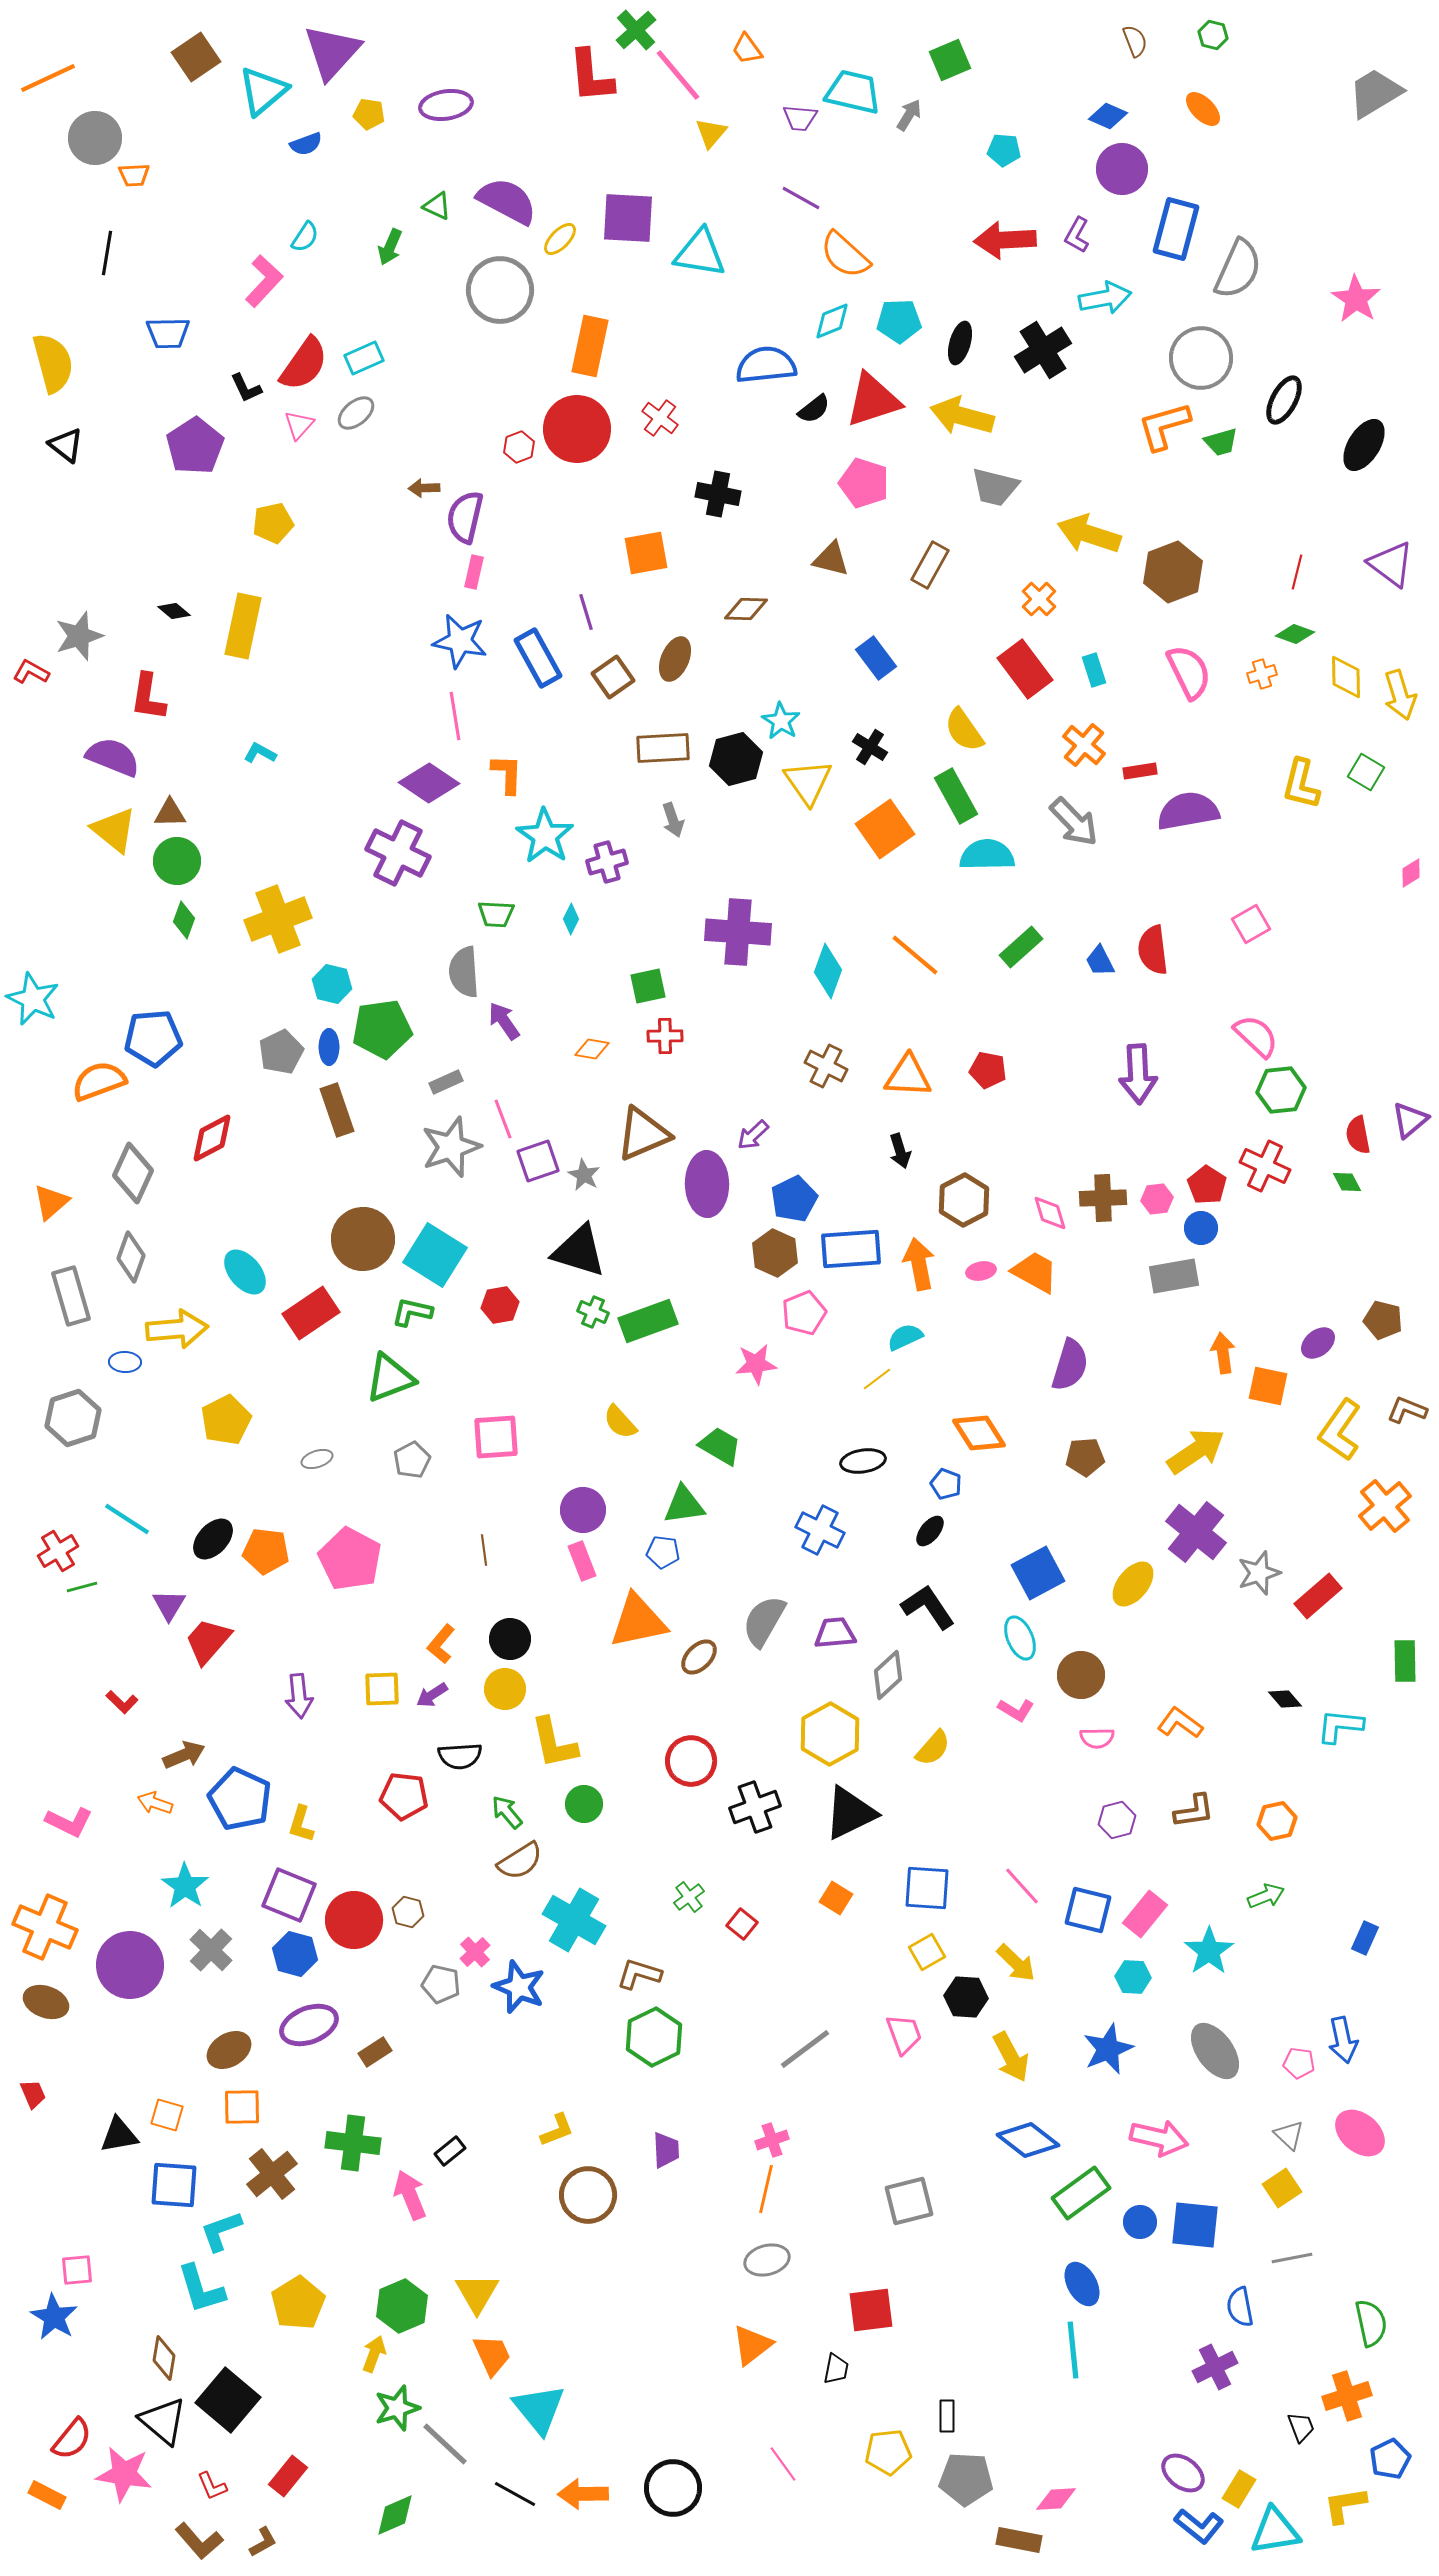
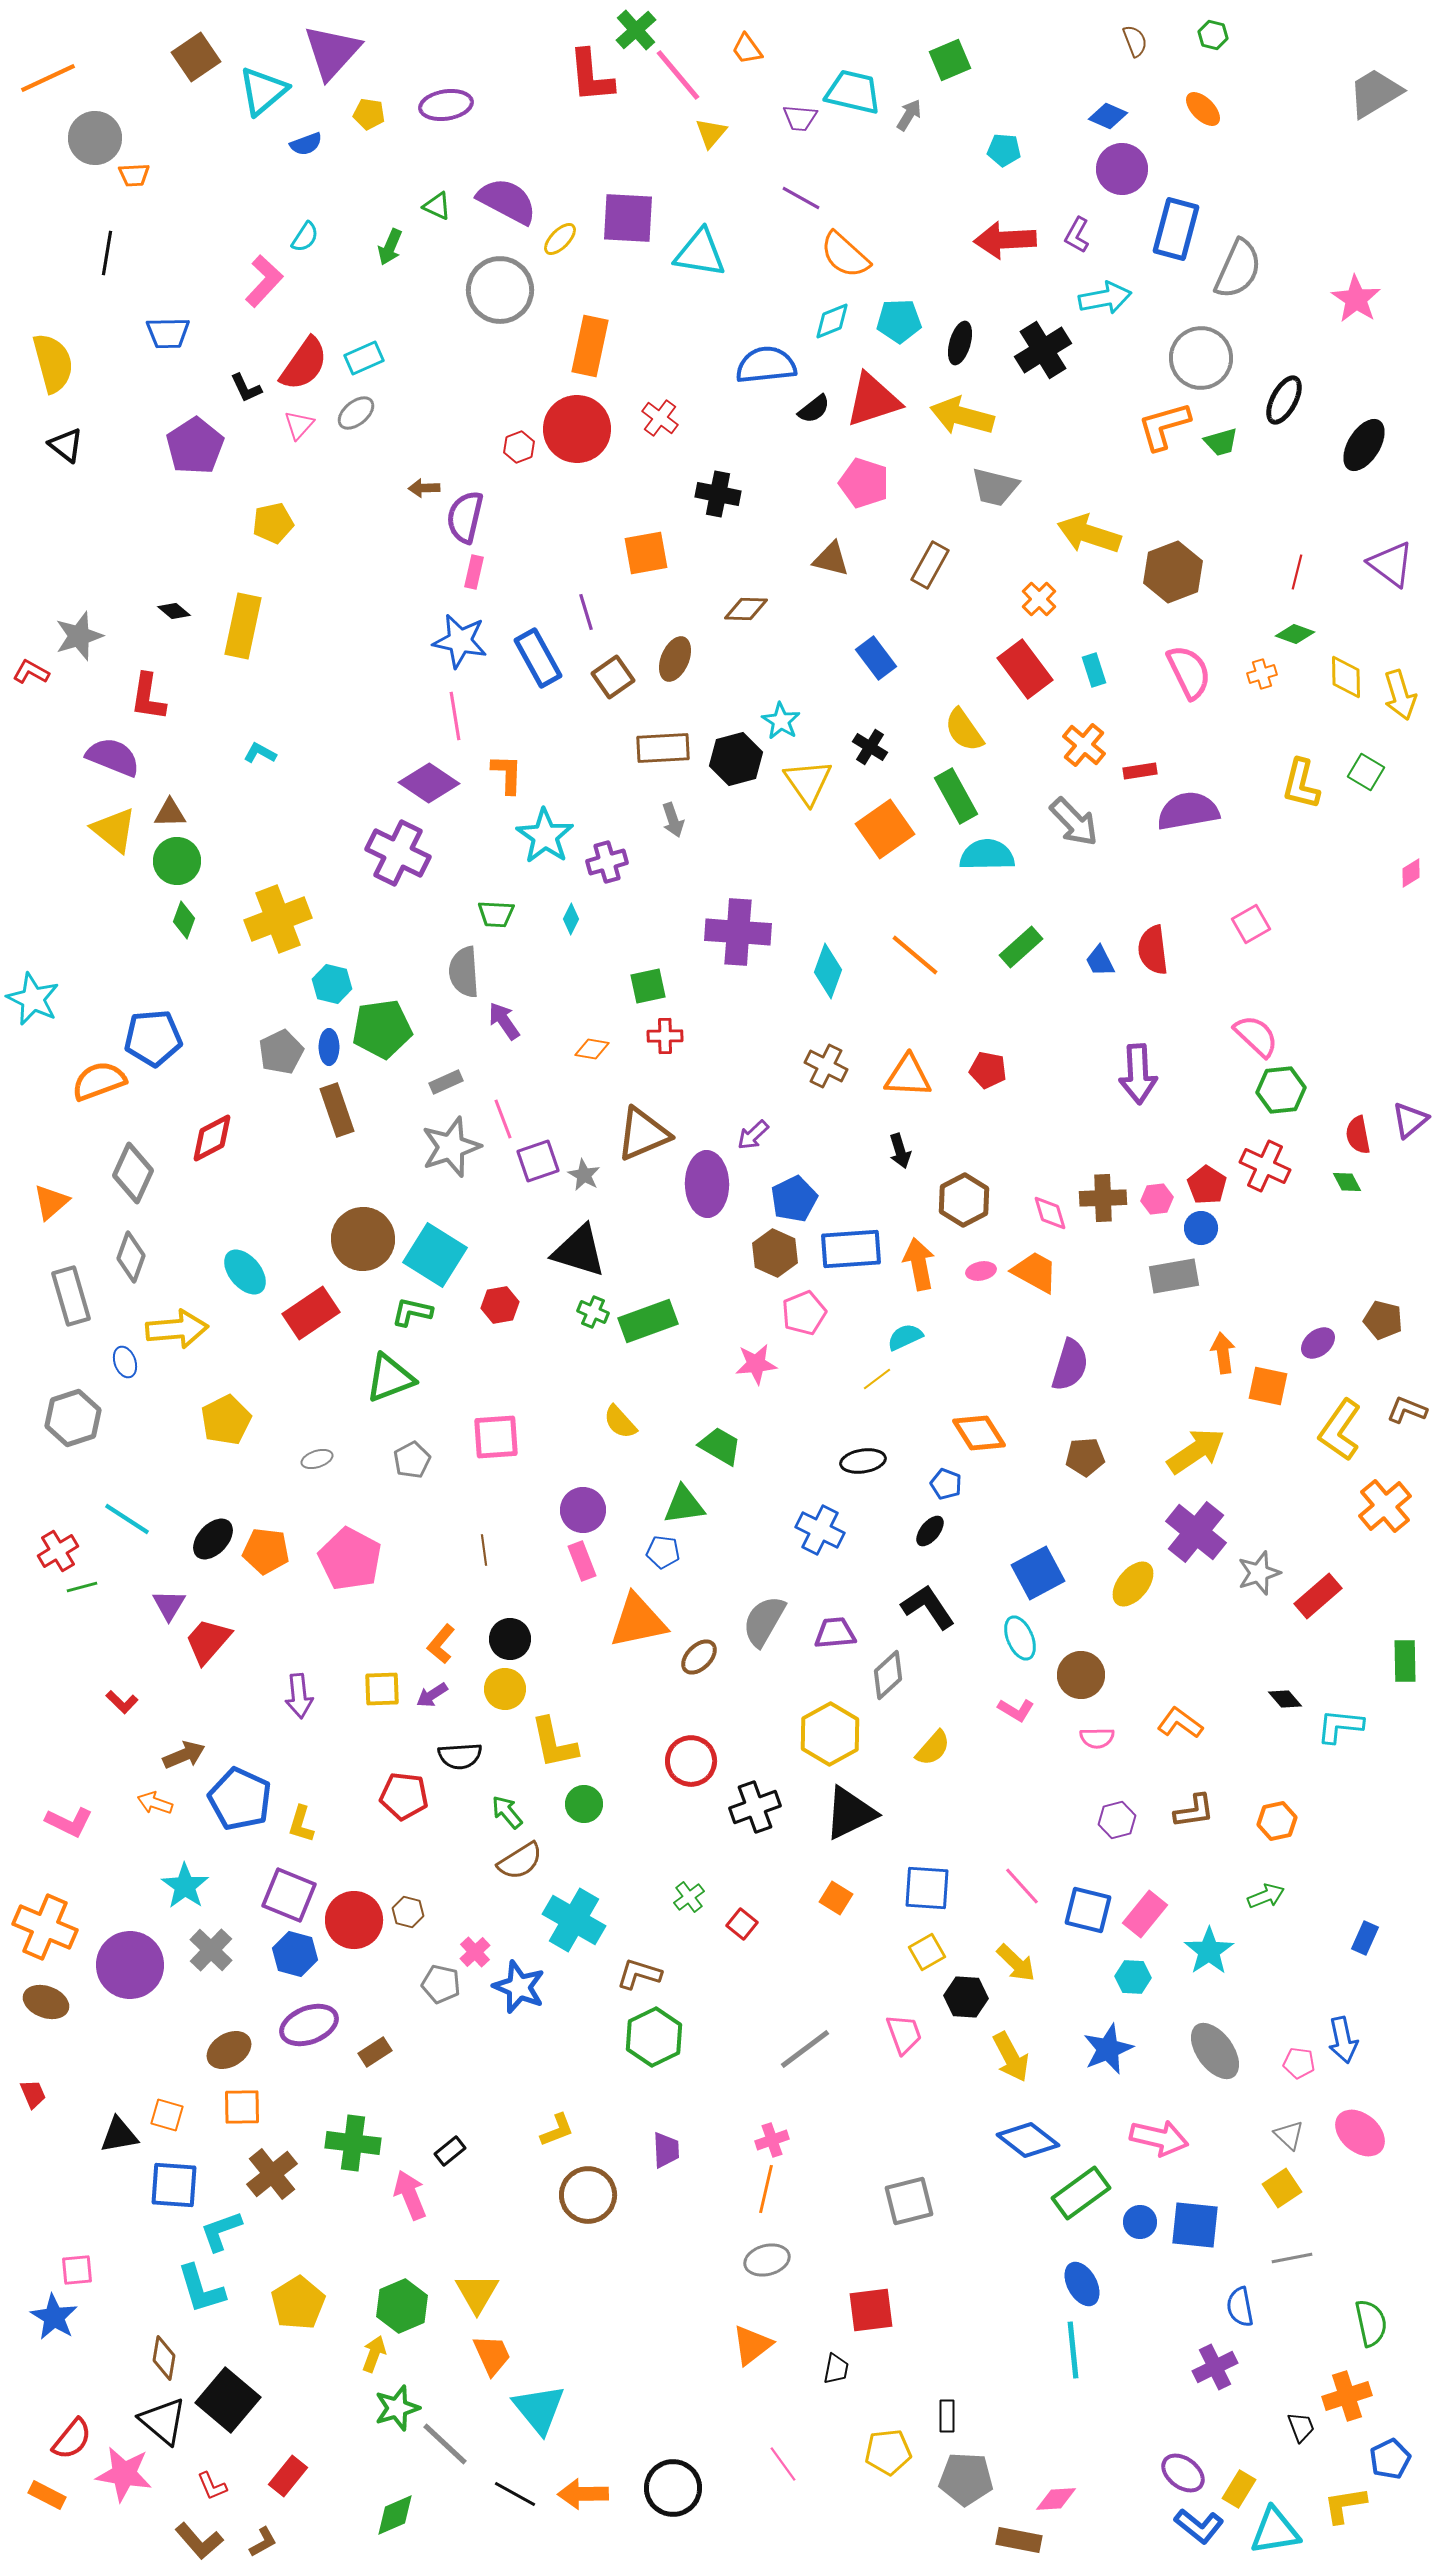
blue ellipse at (125, 1362): rotated 68 degrees clockwise
